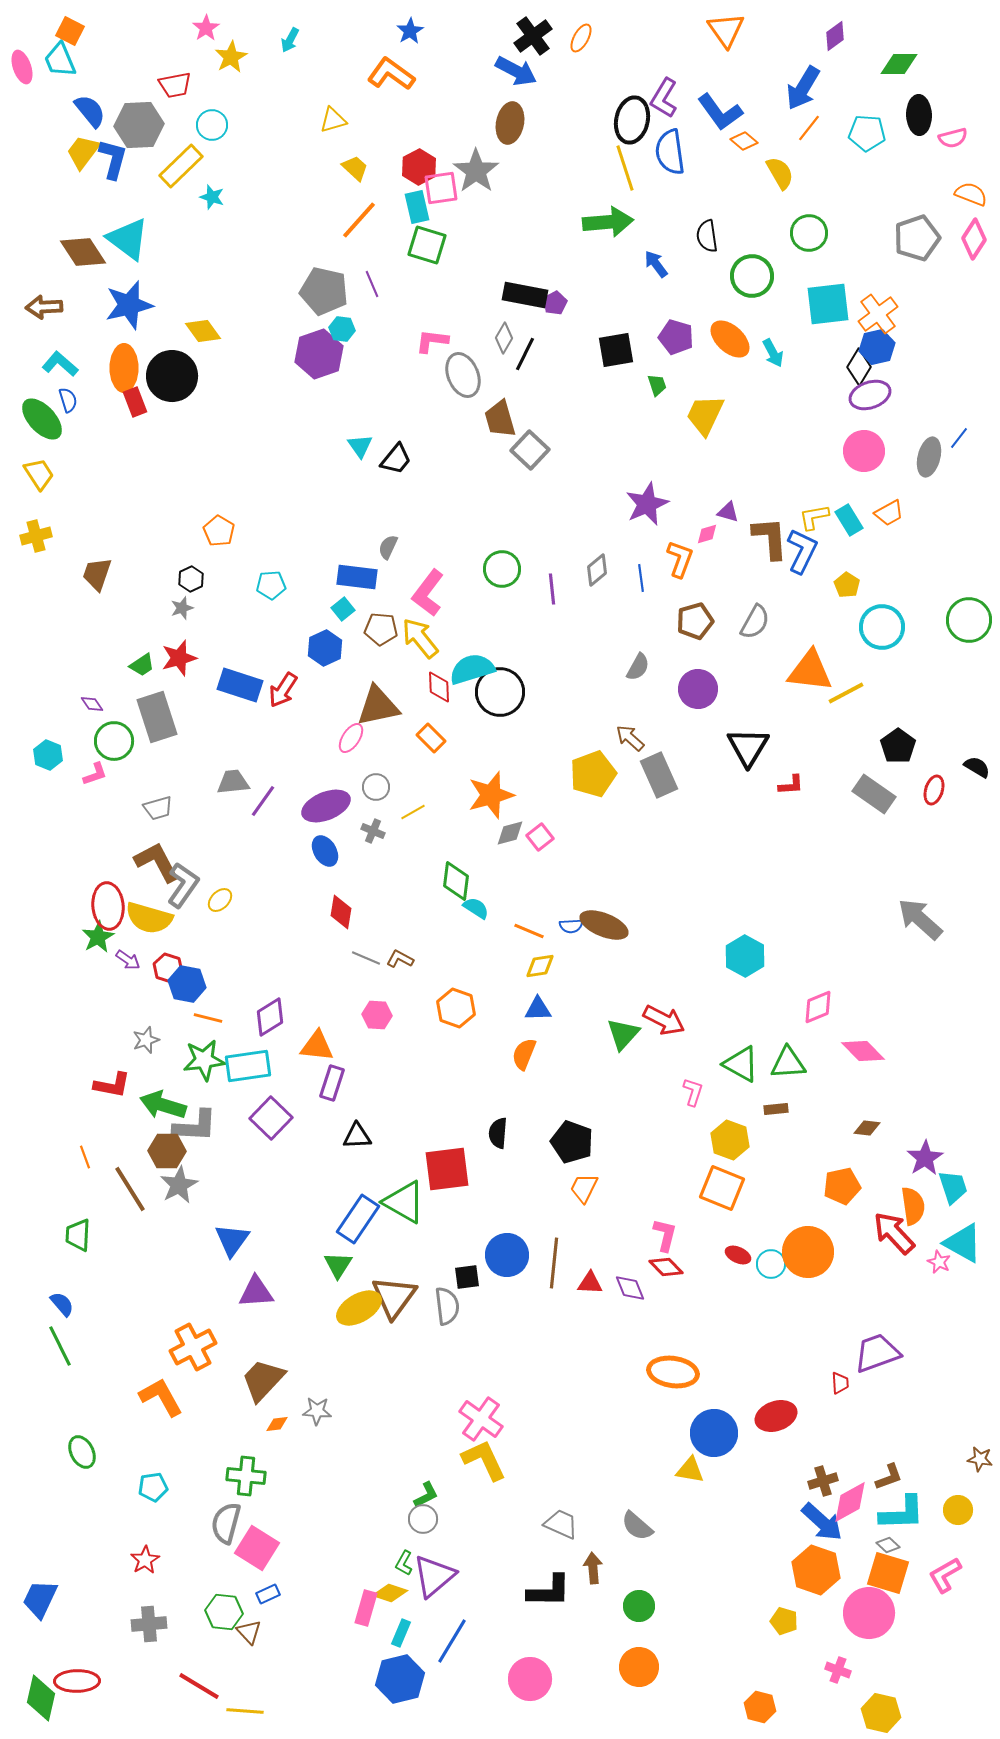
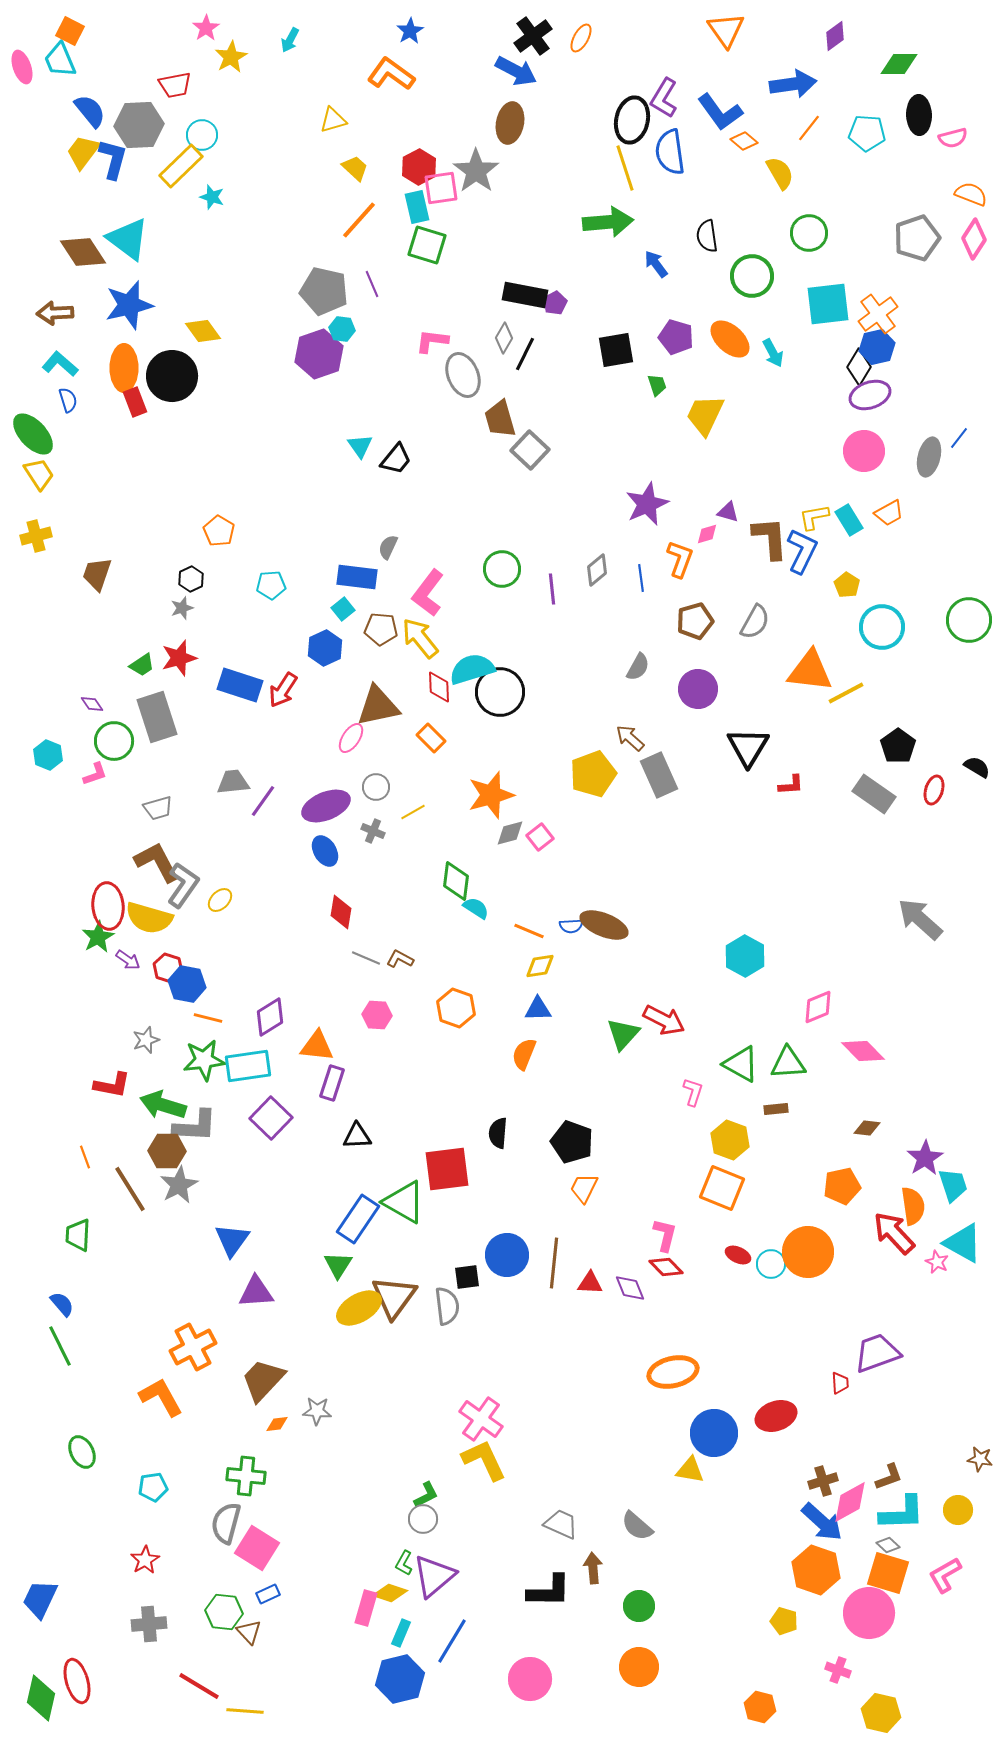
blue arrow at (803, 88): moved 10 px left, 4 px up; rotated 129 degrees counterclockwise
cyan circle at (212, 125): moved 10 px left, 10 px down
brown arrow at (44, 307): moved 11 px right, 6 px down
green ellipse at (42, 419): moved 9 px left, 15 px down
cyan trapezoid at (953, 1187): moved 2 px up
pink star at (939, 1262): moved 2 px left
orange ellipse at (673, 1372): rotated 21 degrees counterclockwise
red ellipse at (77, 1681): rotated 75 degrees clockwise
